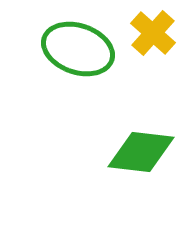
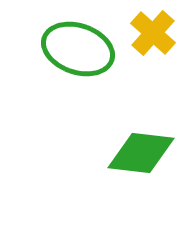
green diamond: moved 1 px down
